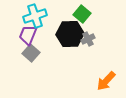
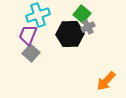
cyan cross: moved 3 px right, 1 px up
gray cross: moved 12 px up
